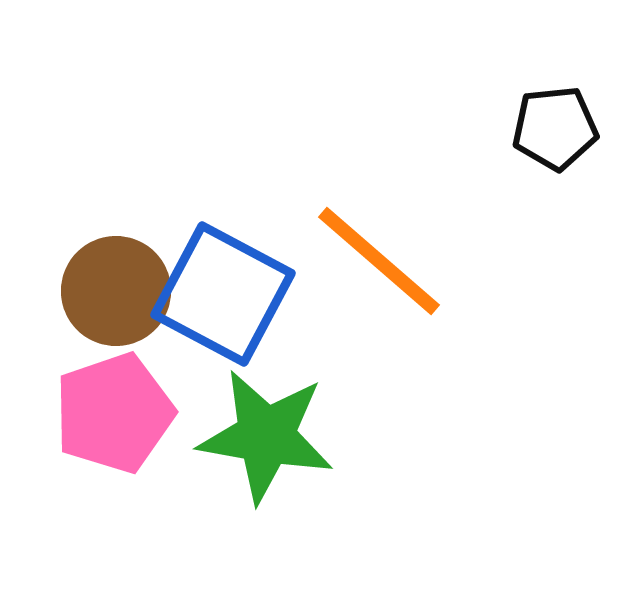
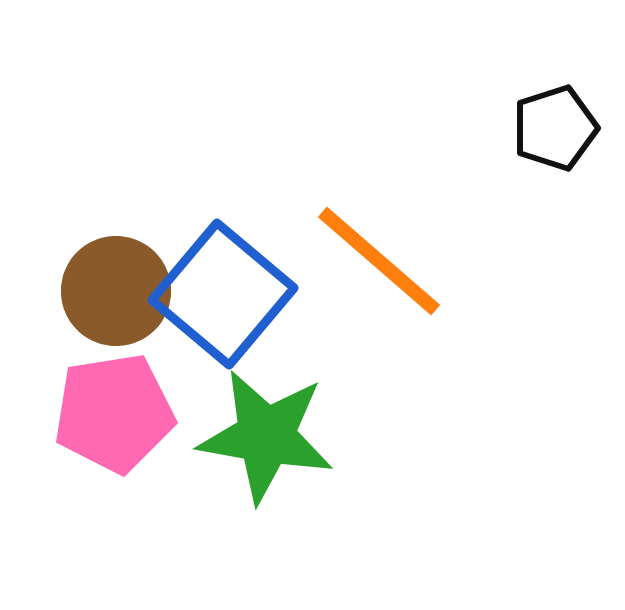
black pentagon: rotated 12 degrees counterclockwise
blue square: rotated 12 degrees clockwise
pink pentagon: rotated 10 degrees clockwise
